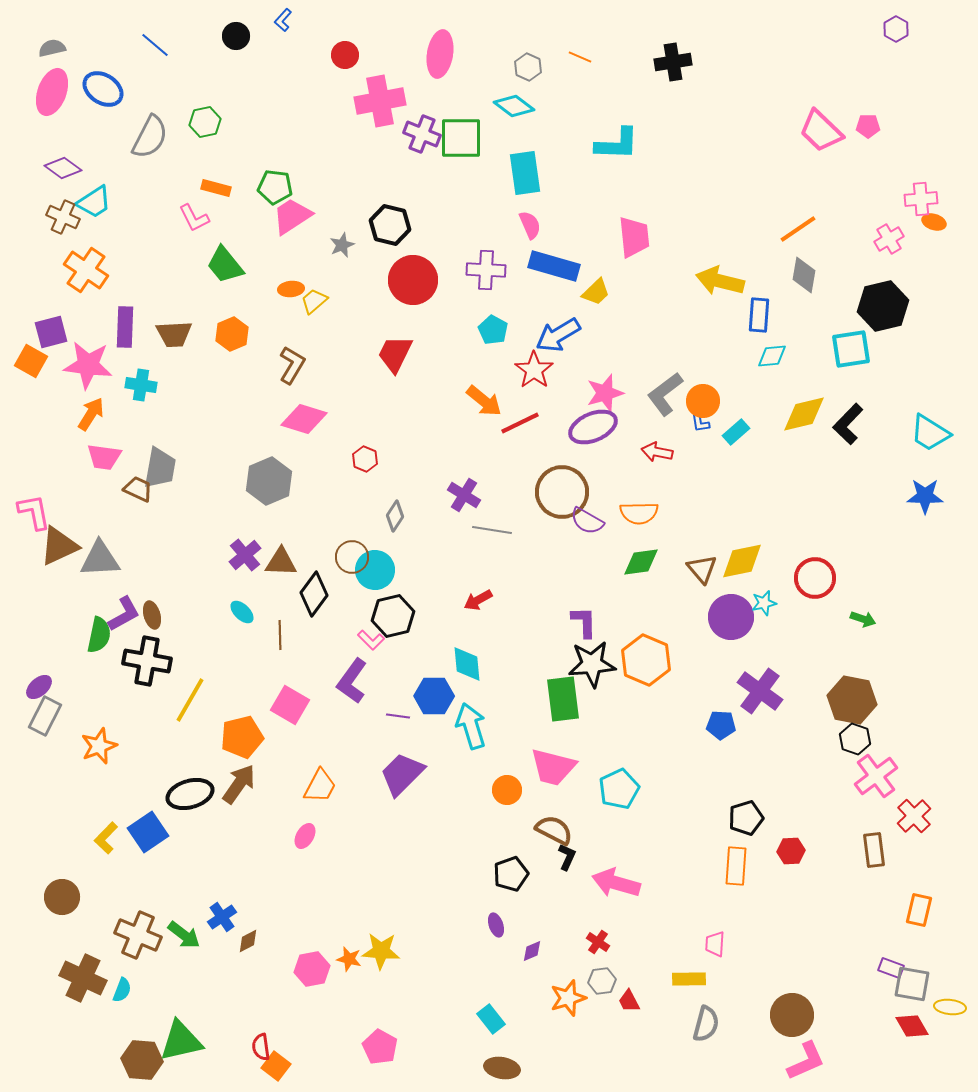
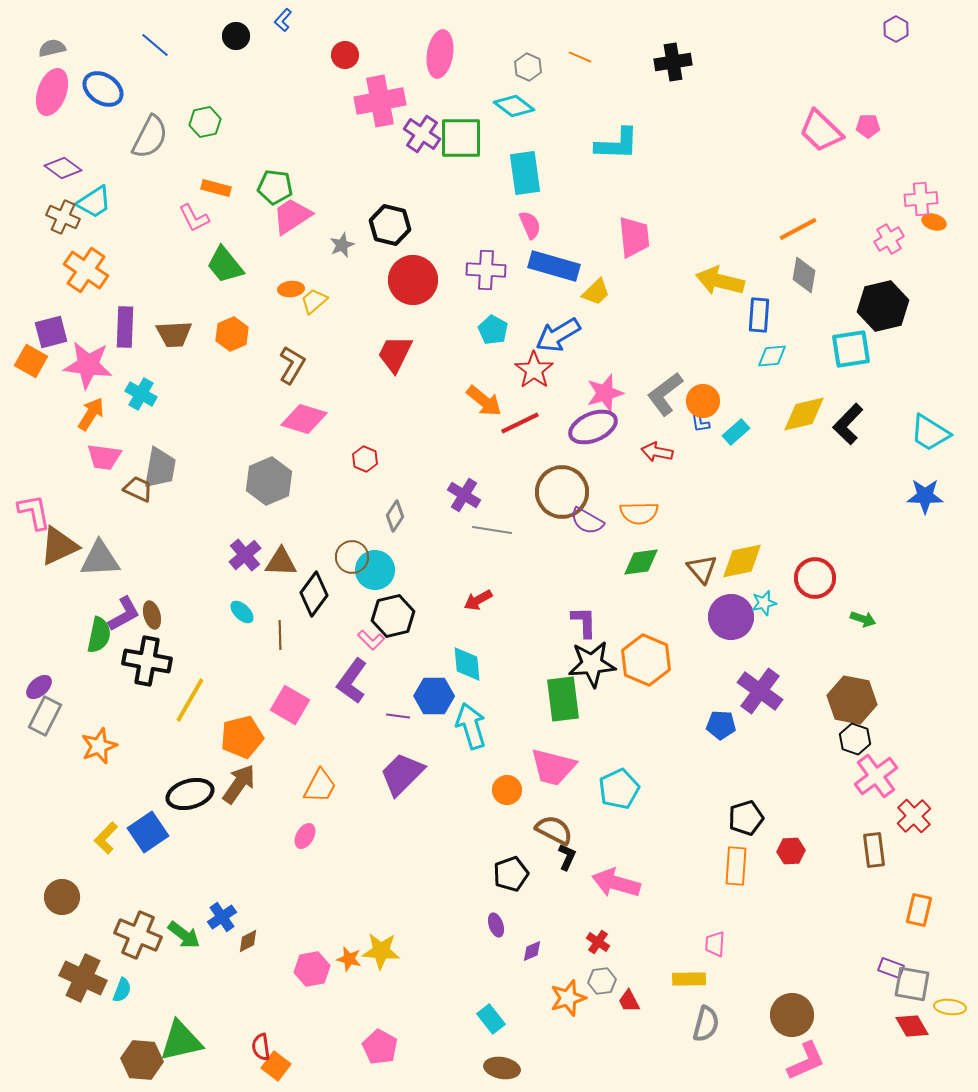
purple cross at (422, 134): rotated 12 degrees clockwise
orange line at (798, 229): rotated 6 degrees clockwise
cyan cross at (141, 385): moved 9 px down; rotated 20 degrees clockwise
